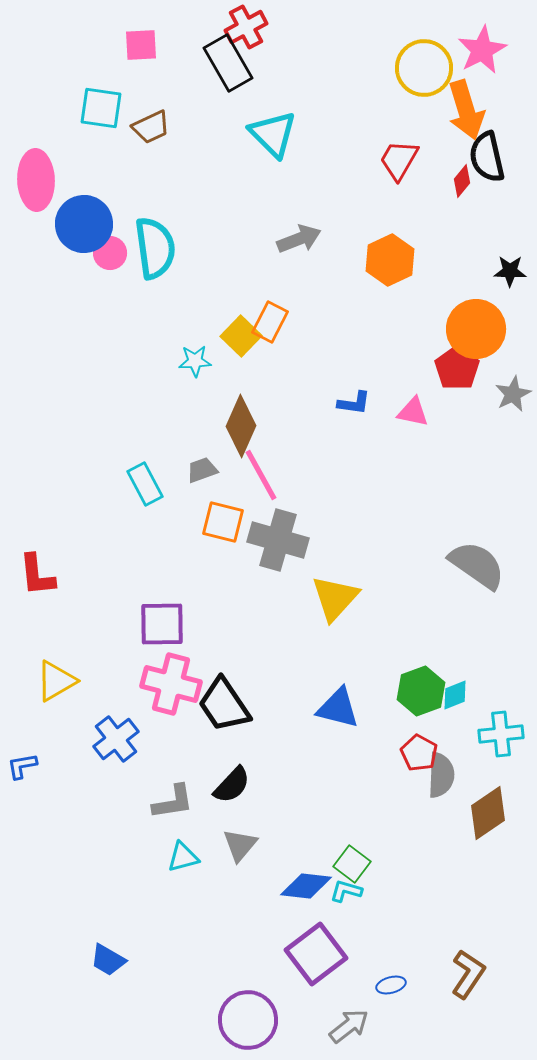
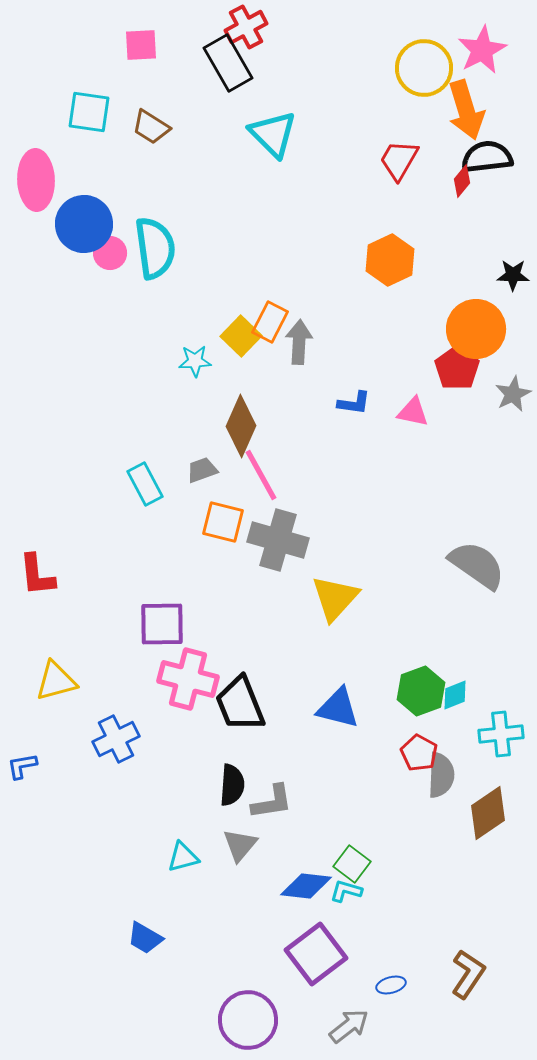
cyan square at (101, 108): moved 12 px left, 4 px down
brown trapezoid at (151, 127): rotated 57 degrees clockwise
black semicircle at (487, 157): rotated 96 degrees clockwise
gray arrow at (299, 239): moved 103 px down; rotated 66 degrees counterclockwise
black star at (510, 271): moved 3 px right, 4 px down
yellow triangle at (56, 681): rotated 15 degrees clockwise
pink cross at (171, 684): moved 17 px right, 5 px up
black trapezoid at (224, 705): moved 16 px right, 1 px up; rotated 12 degrees clockwise
blue cross at (116, 739): rotated 12 degrees clockwise
black semicircle at (232, 785): rotated 39 degrees counterclockwise
gray L-shape at (173, 802): moved 99 px right
blue trapezoid at (108, 960): moved 37 px right, 22 px up
